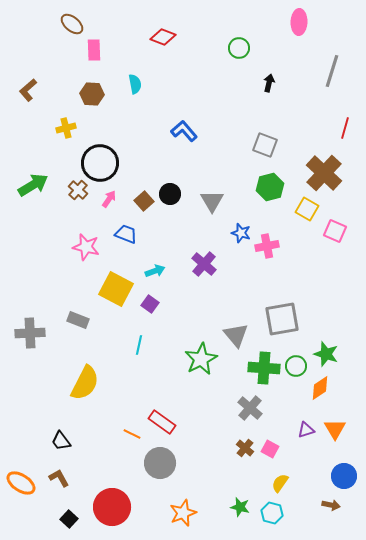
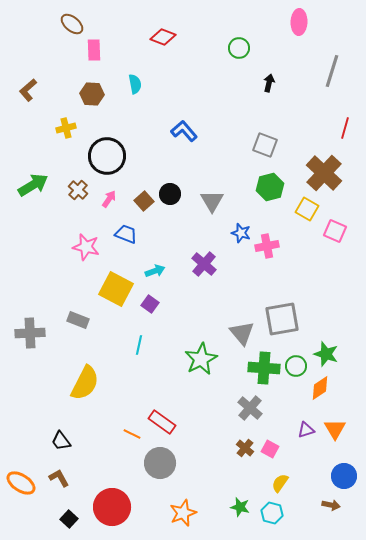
black circle at (100, 163): moved 7 px right, 7 px up
gray triangle at (236, 335): moved 6 px right, 2 px up
